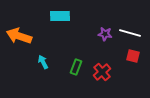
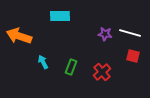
green rectangle: moved 5 px left
